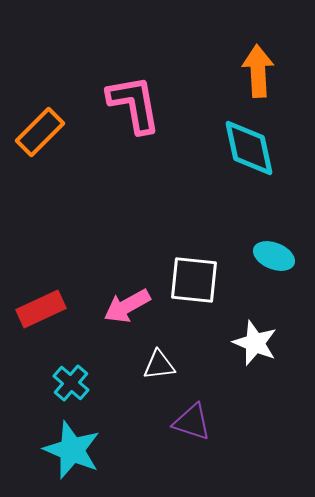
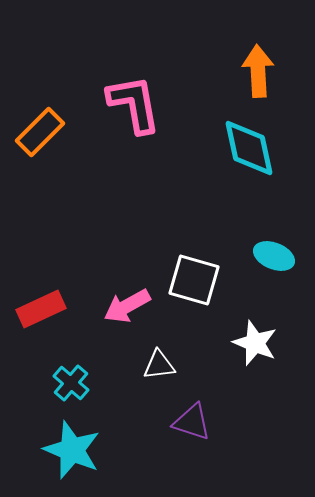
white square: rotated 10 degrees clockwise
